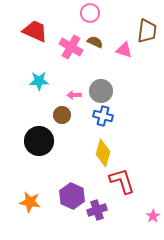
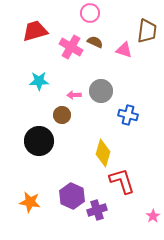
red trapezoid: rotated 40 degrees counterclockwise
blue cross: moved 25 px right, 1 px up
